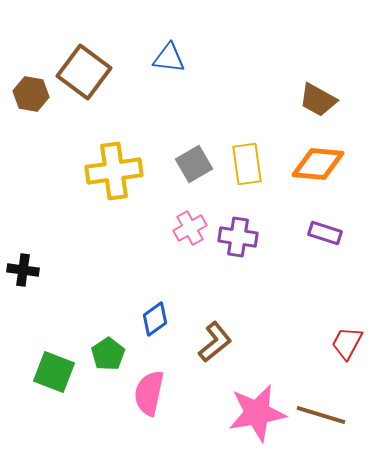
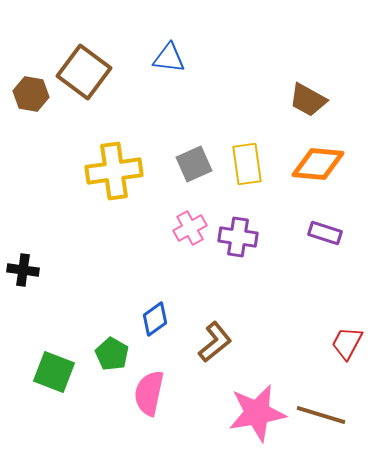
brown trapezoid: moved 10 px left
gray square: rotated 6 degrees clockwise
green pentagon: moved 4 px right; rotated 8 degrees counterclockwise
